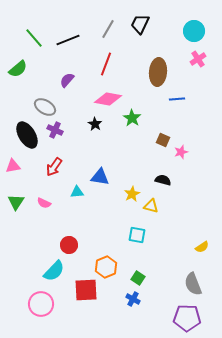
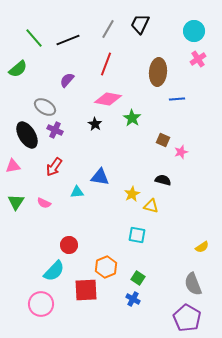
purple pentagon: rotated 28 degrees clockwise
